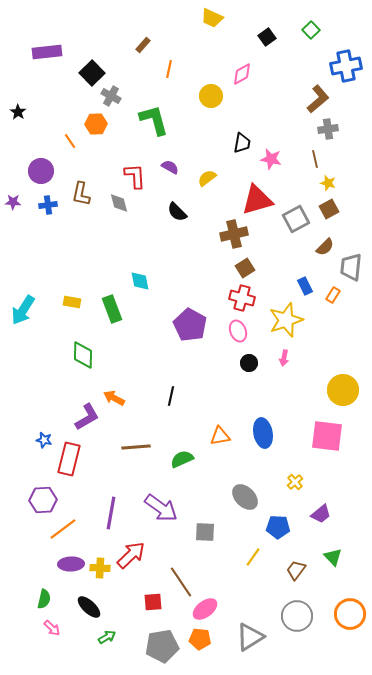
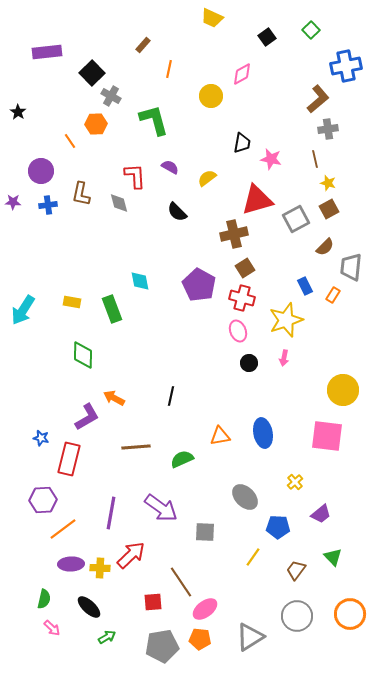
purple pentagon at (190, 325): moved 9 px right, 40 px up
blue star at (44, 440): moved 3 px left, 2 px up
